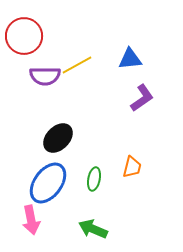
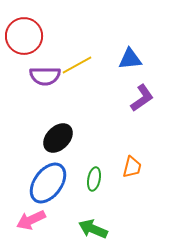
pink arrow: rotated 76 degrees clockwise
